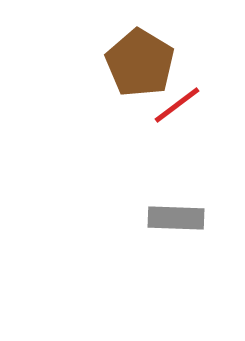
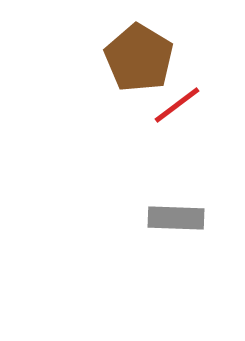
brown pentagon: moved 1 px left, 5 px up
